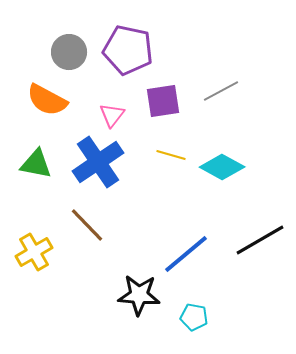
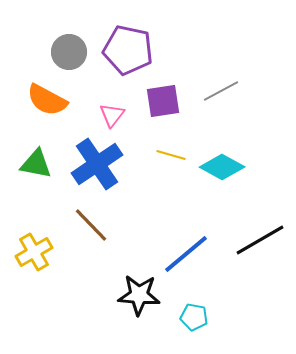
blue cross: moved 1 px left, 2 px down
brown line: moved 4 px right
